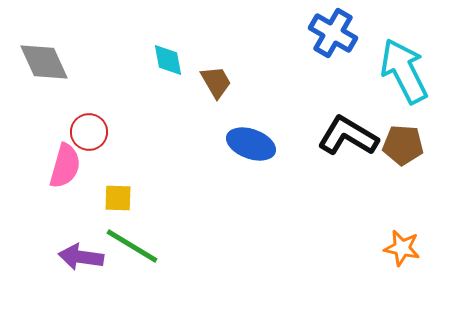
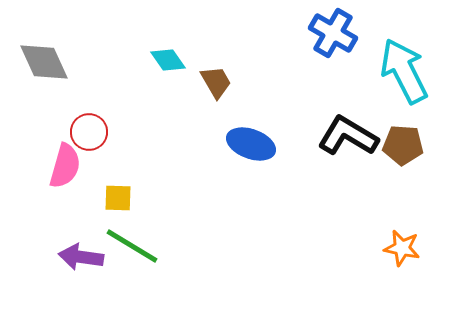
cyan diamond: rotated 24 degrees counterclockwise
